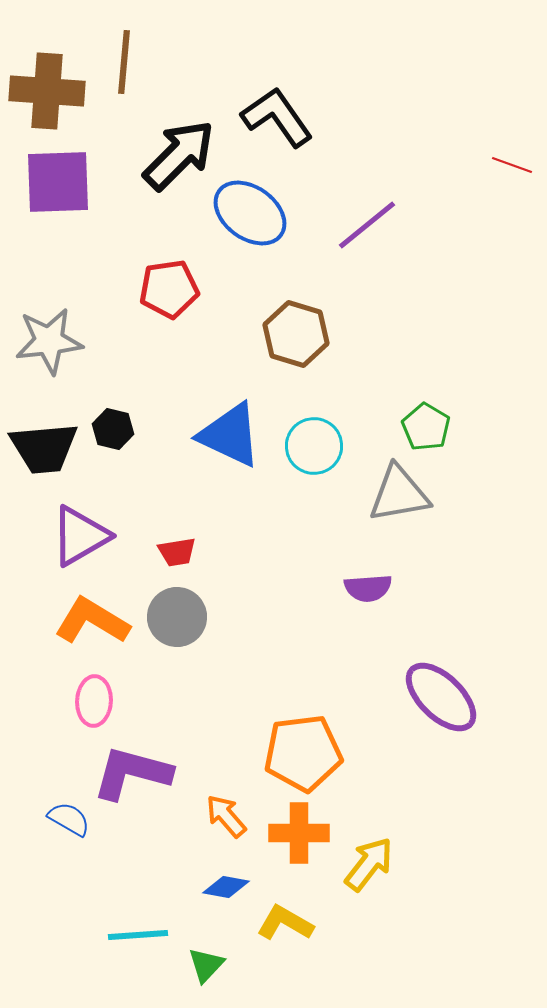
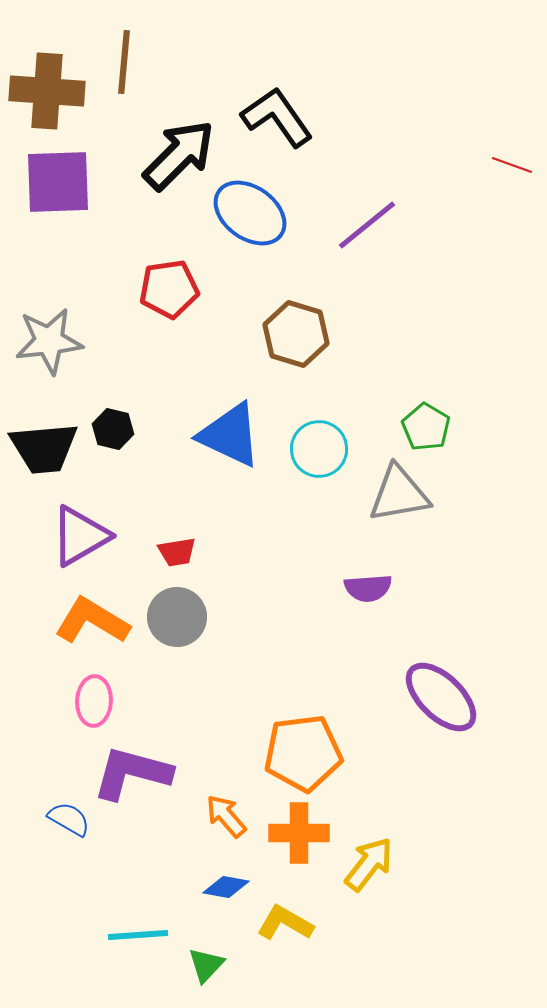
cyan circle: moved 5 px right, 3 px down
